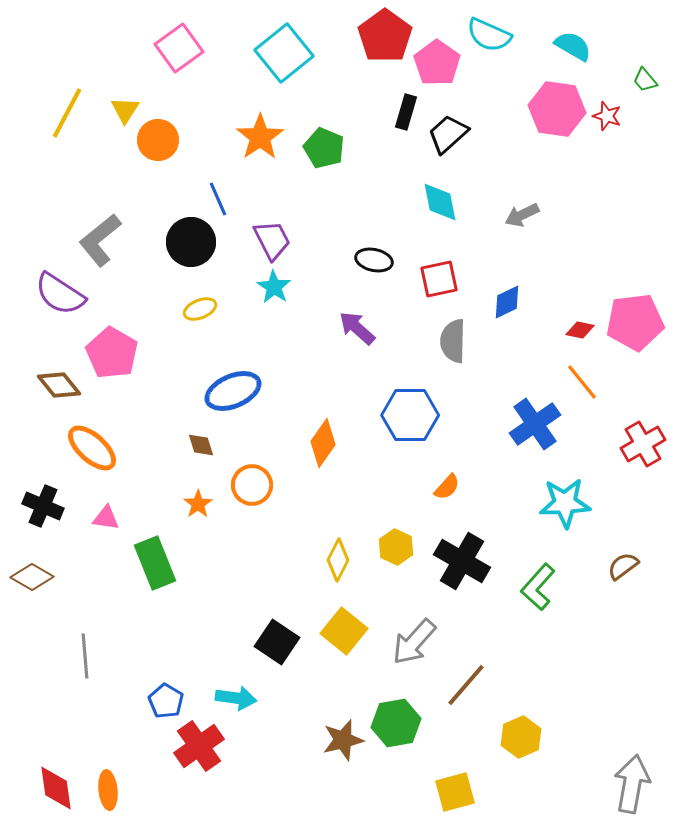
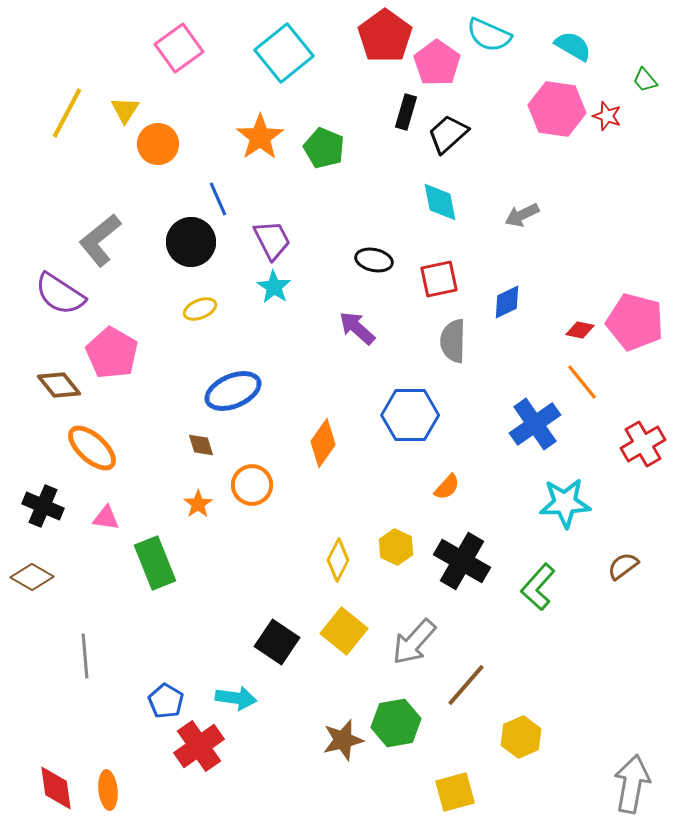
orange circle at (158, 140): moved 4 px down
pink pentagon at (635, 322): rotated 22 degrees clockwise
